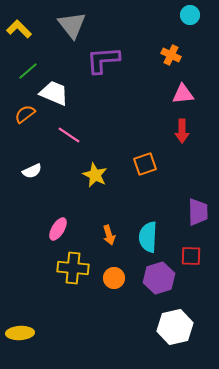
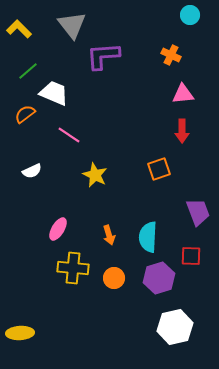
purple L-shape: moved 4 px up
orange square: moved 14 px right, 5 px down
purple trapezoid: rotated 20 degrees counterclockwise
